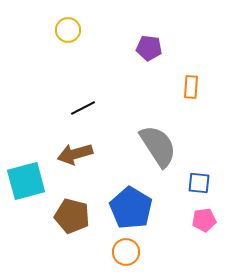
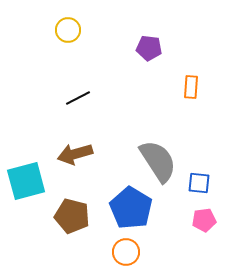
black line: moved 5 px left, 10 px up
gray semicircle: moved 15 px down
